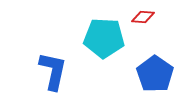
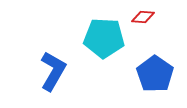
blue L-shape: rotated 18 degrees clockwise
